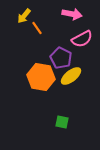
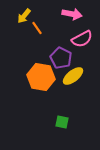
yellow ellipse: moved 2 px right
